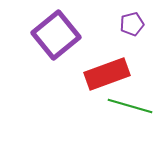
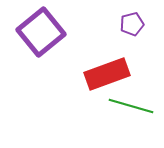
purple square: moved 15 px left, 3 px up
green line: moved 1 px right
